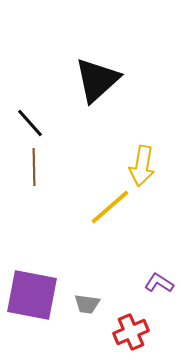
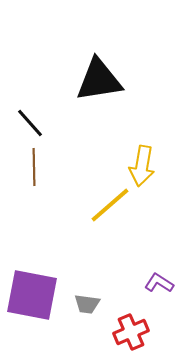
black triangle: moved 2 px right; rotated 33 degrees clockwise
yellow line: moved 2 px up
